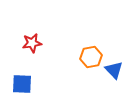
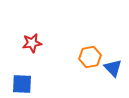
orange hexagon: moved 1 px left
blue triangle: moved 1 px left, 2 px up
